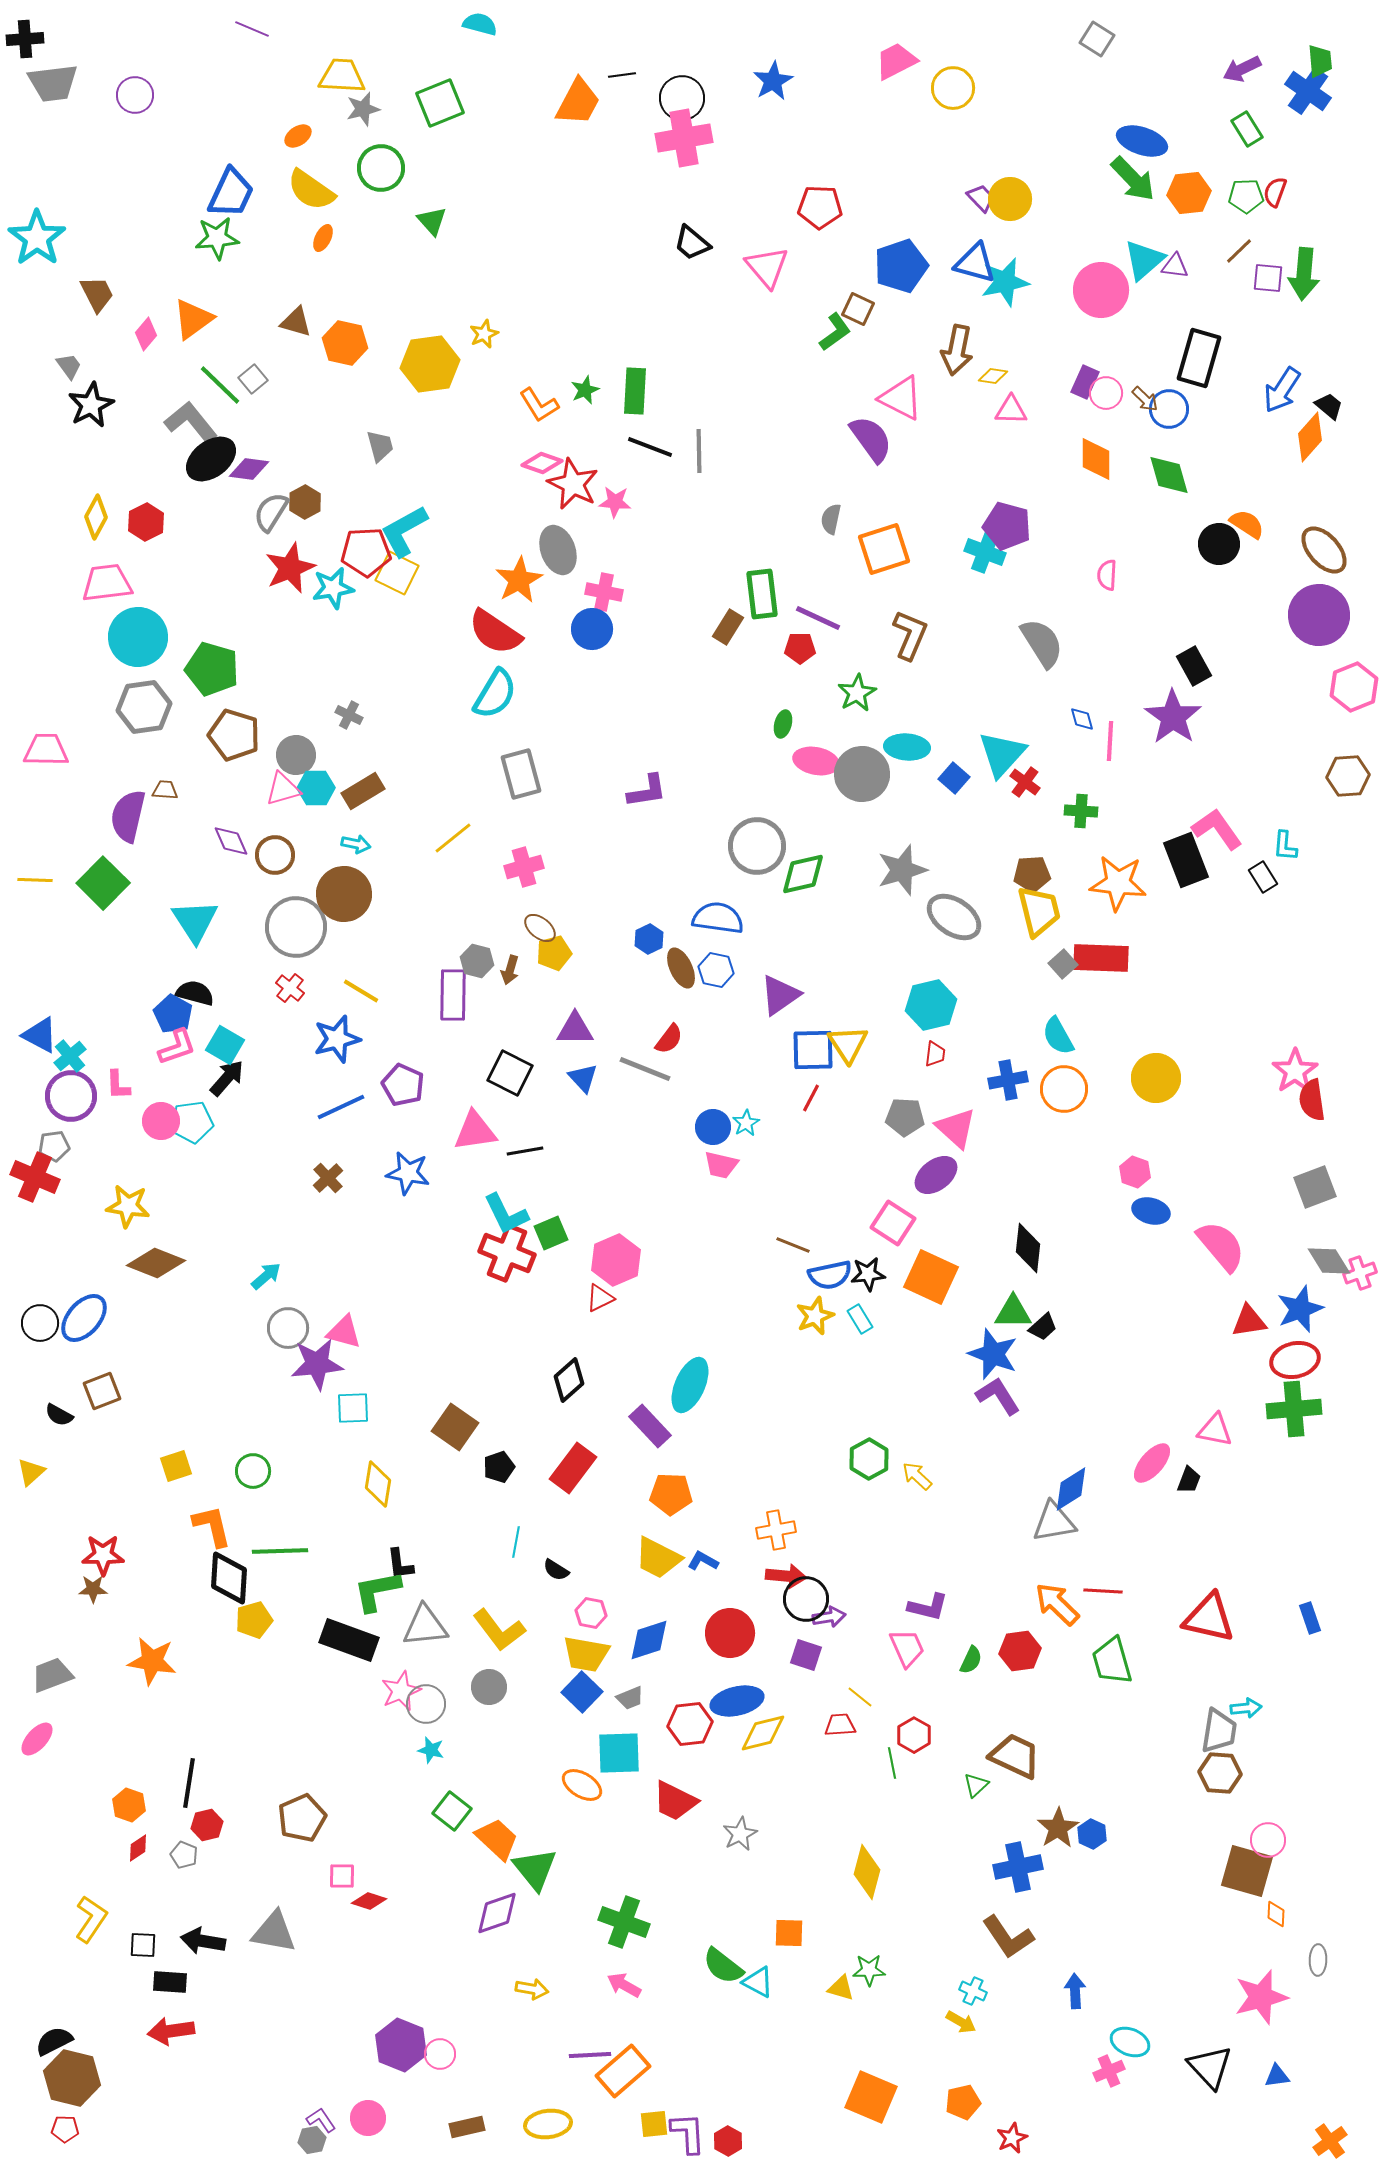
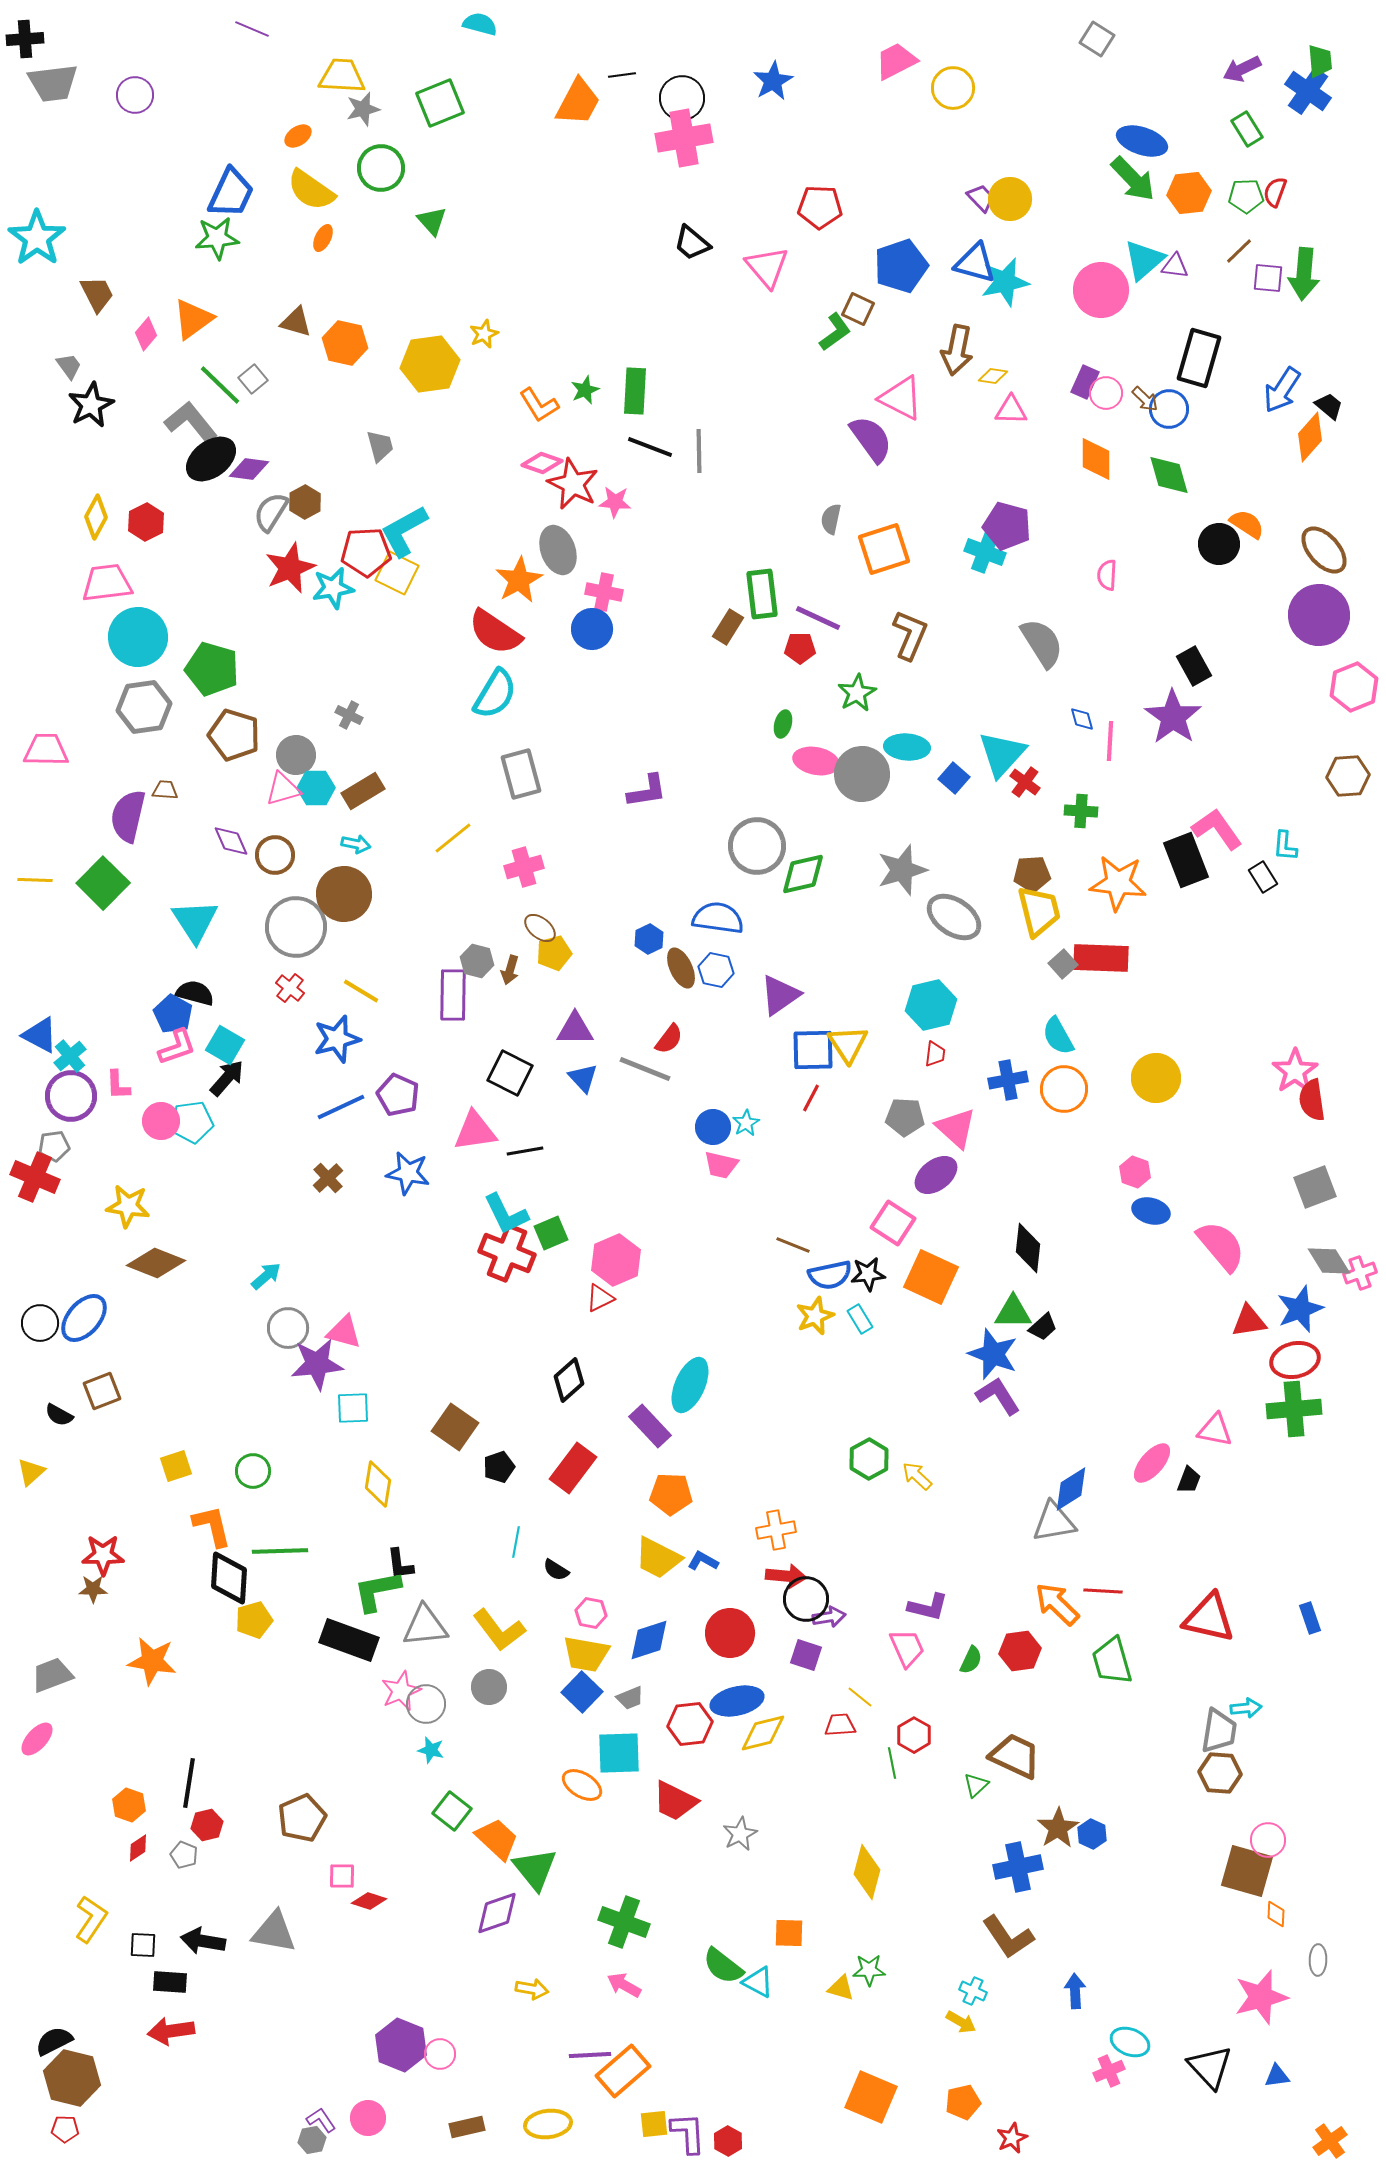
purple pentagon at (403, 1085): moved 5 px left, 10 px down
